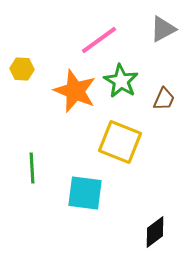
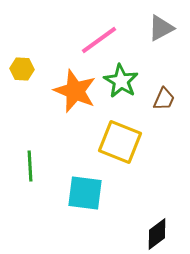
gray triangle: moved 2 px left, 1 px up
green line: moved 2 px left, 2 px up
black diamond: moved 2 px right, 2 px down
